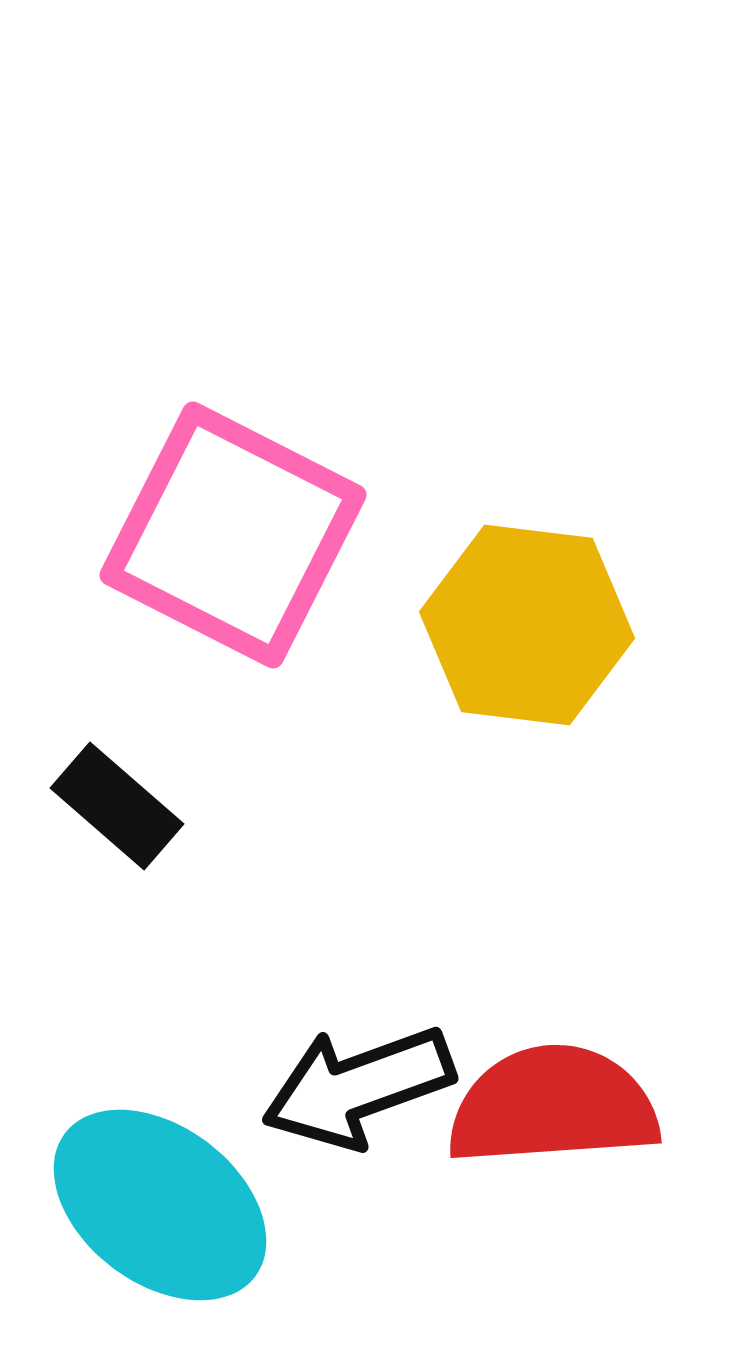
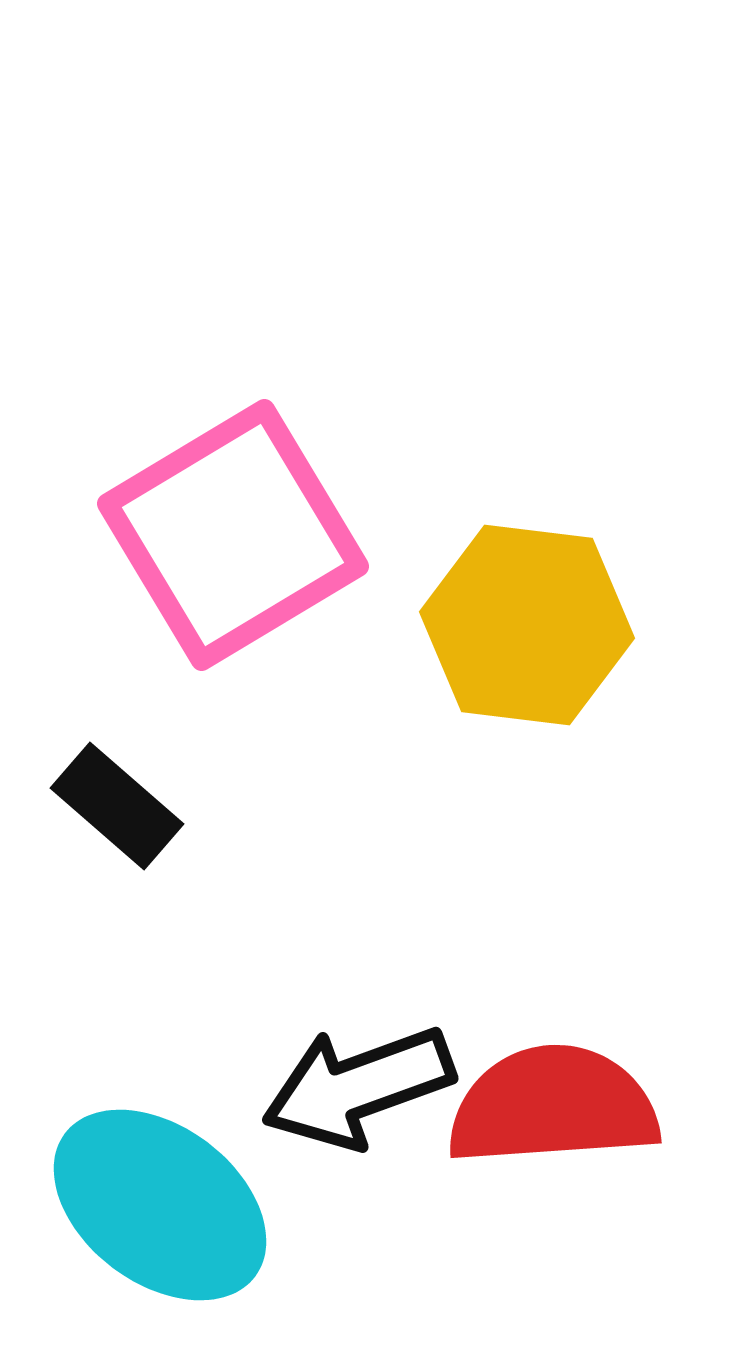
pink square: rotated 32 degrees clockwise
